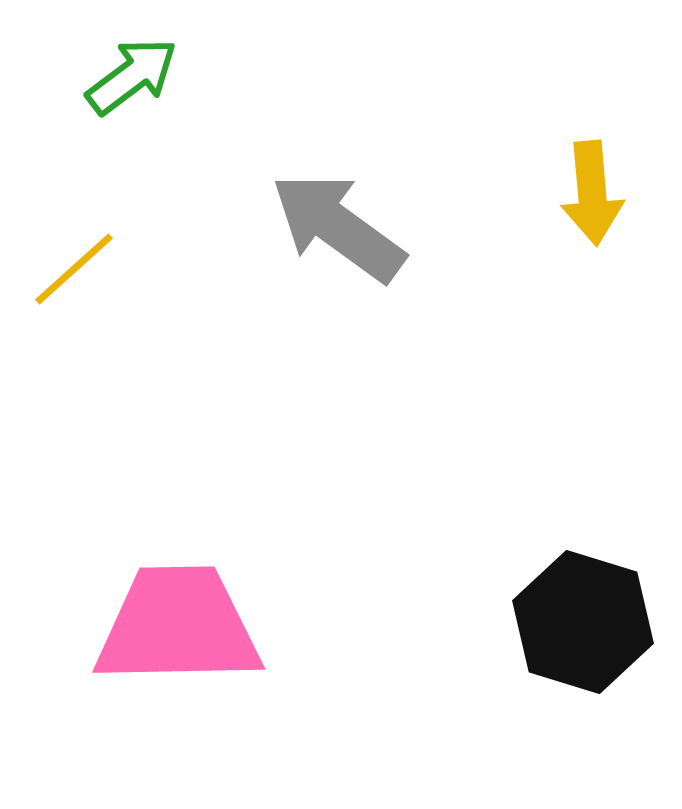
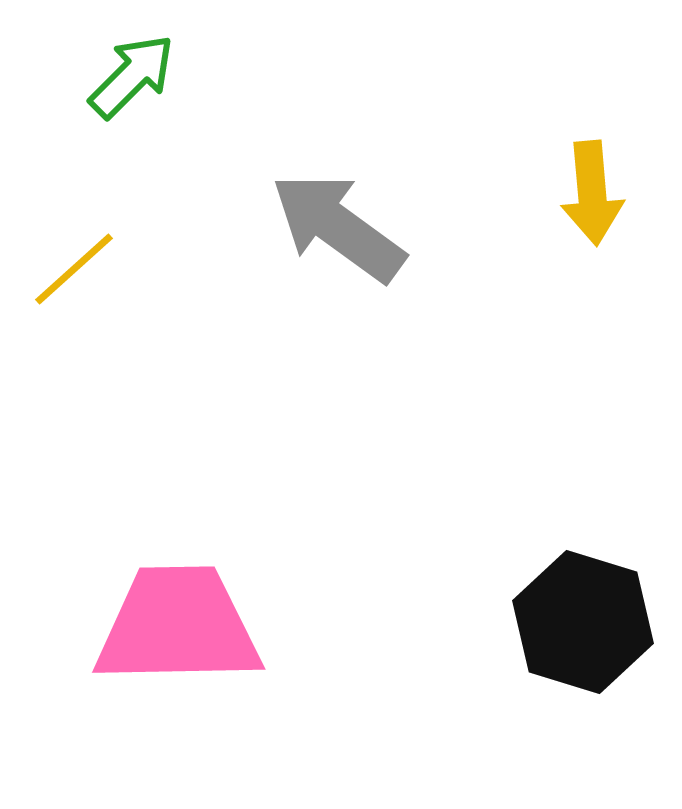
green arrow: rotated 8 degrees counterclockwise
